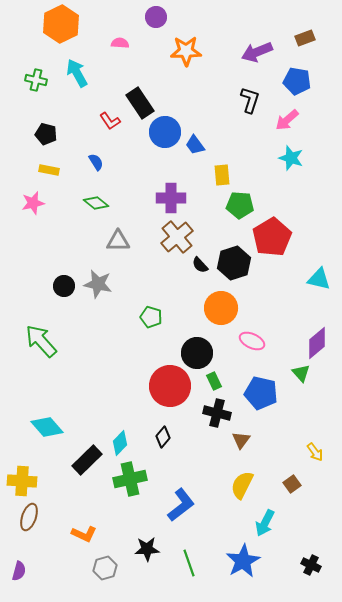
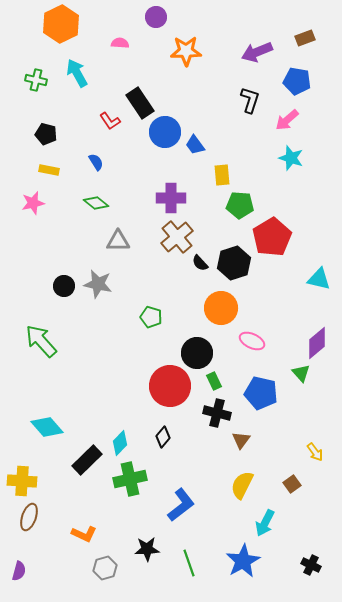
black semicircle at (200, 265): moved 2 px up
